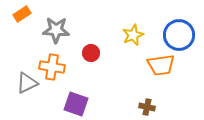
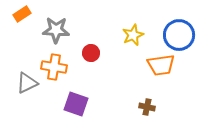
orange cross: moved 2 px right
